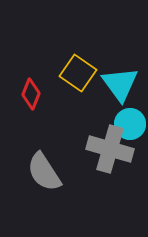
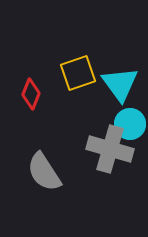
yellow square: rotated 36 degrees clockwise
